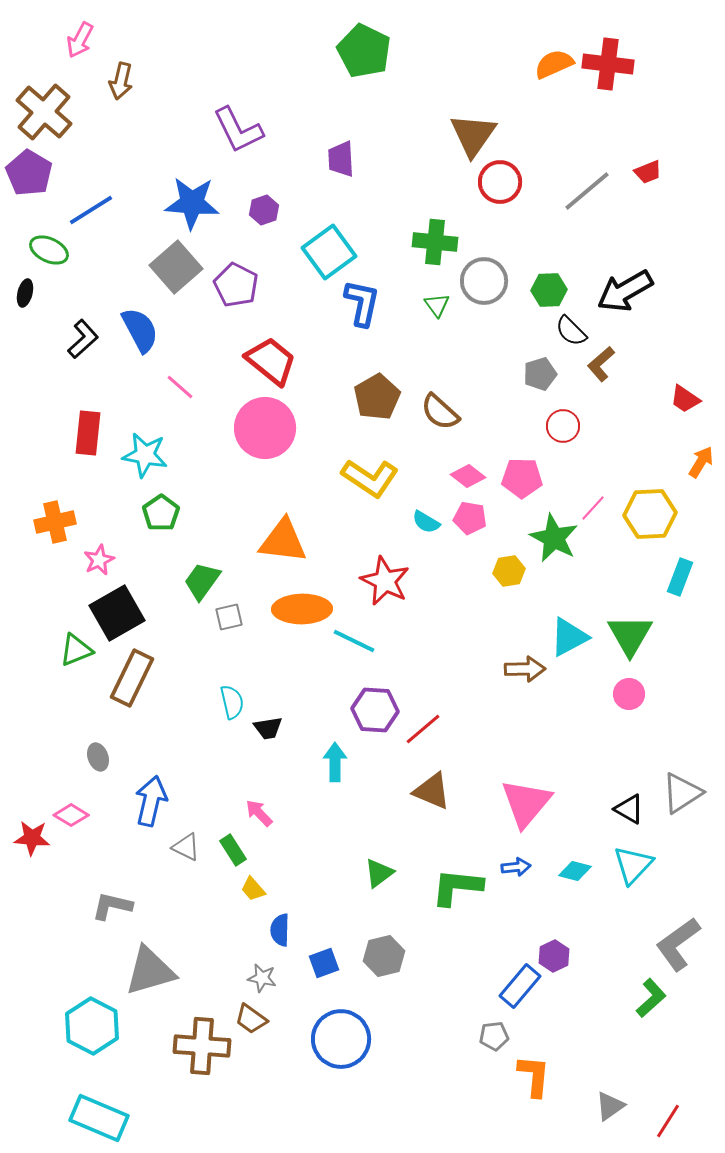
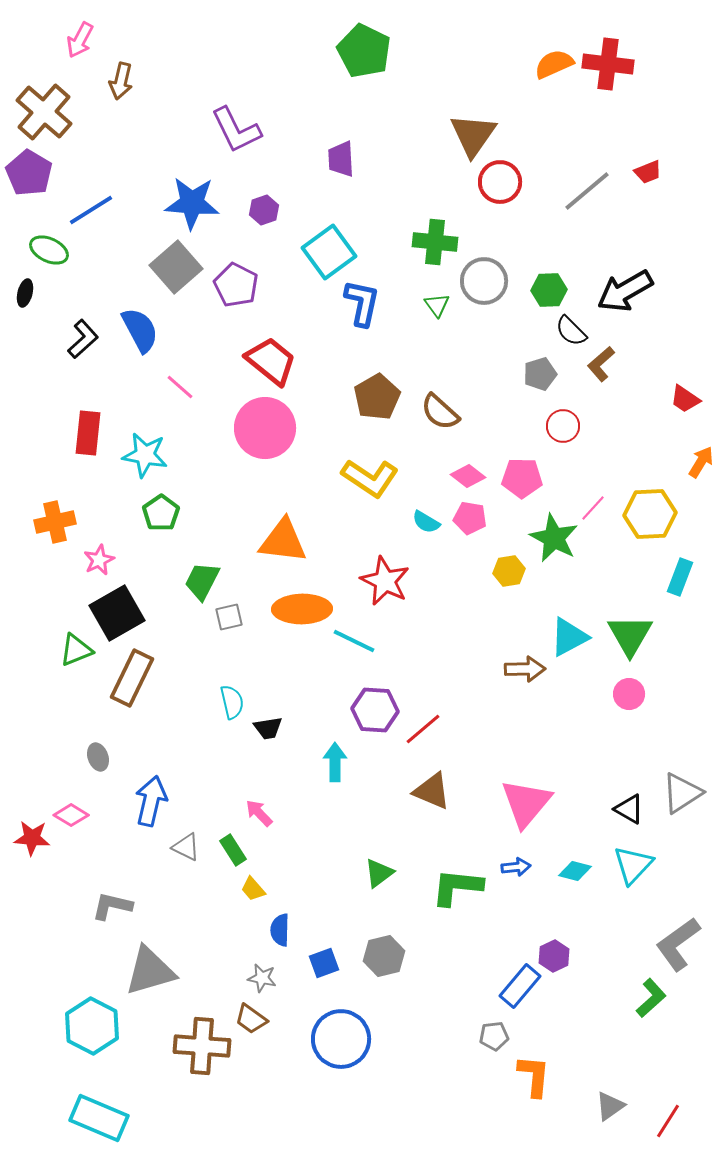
purple L-shape at (238, 130): moved 2 px left
green trapezoid at (202, 581): rotated 9 degrees counterclockwise
